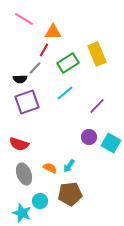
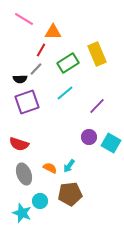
red line: moved 3 px left
gray line: moved 1 px right, 1 px down
